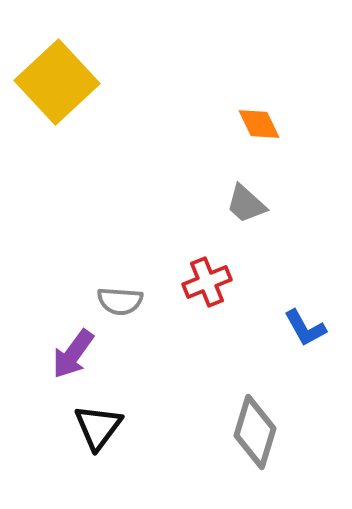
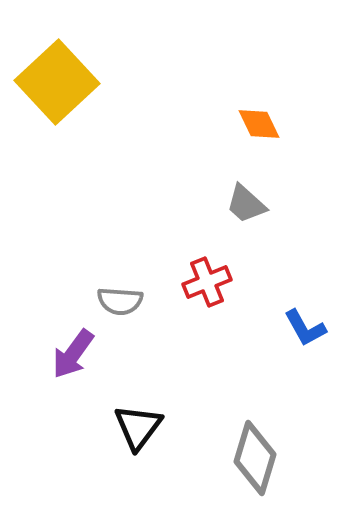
black triangle: moved 40 px right
gray diamond: moved 26 px down
